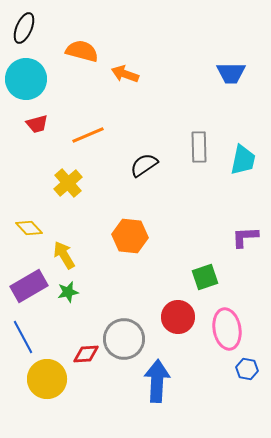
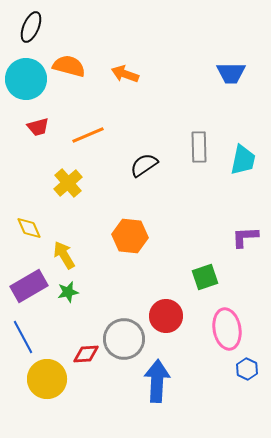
black ellipse: moved 7 px right, 1 px up
orange semicircle: moved 13 px left, 15 px down
red trapezoid: moved 1 px right, 3 px down
yellow diamond: rotated 20 degrees clockwise
red circle: moved 12 px left, 1 px up
blue hexagon: rotated 15 degrees clockwise
